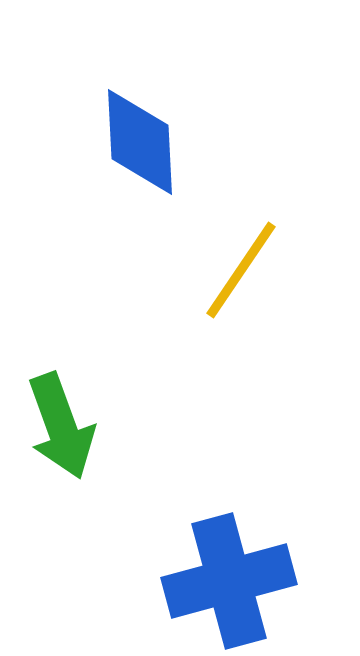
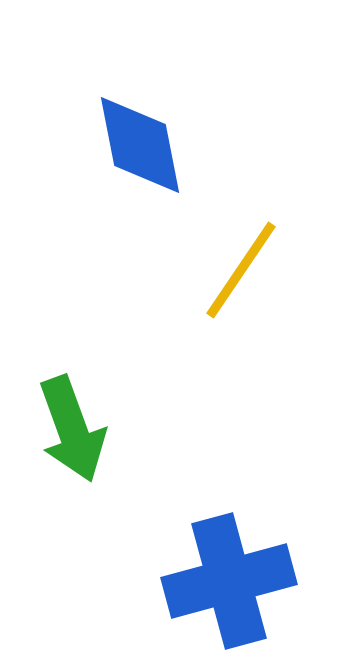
blue diamond: moved 3 px down; rotated 8 degrees counterclockwise
green arrow: moved 11 px right, 3 px down
